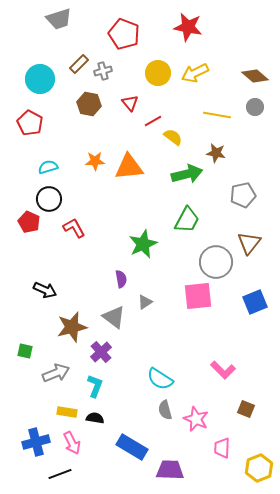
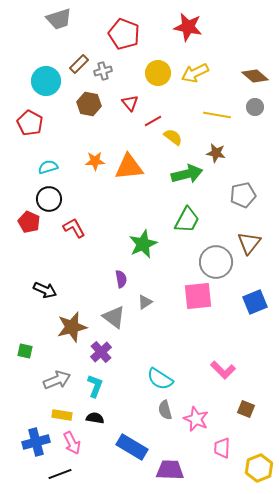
cyan circle at (40, 79): moved 6 px right, 2 px down
gray arrow at (56, 373): moved 1 px right, 7 px down
yellow rectangle at (67, 412): moved 5 px left, 3 px down
